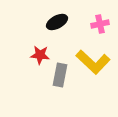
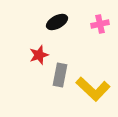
red star: moved 1 px left; rotated 24 degrees counterclockwise
yellow L-shape: moved 27 px down
